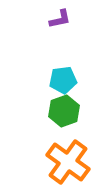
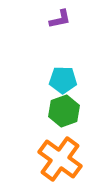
cyan pentagon: rotated 8 degrees clockwise
orange cross: moved 8 px left, 3 px up
